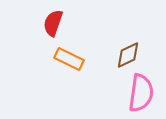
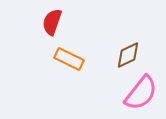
red semicircle: moved 1 px left, 1 px up
pink semicircle: rotated 30 degrees clockwise
